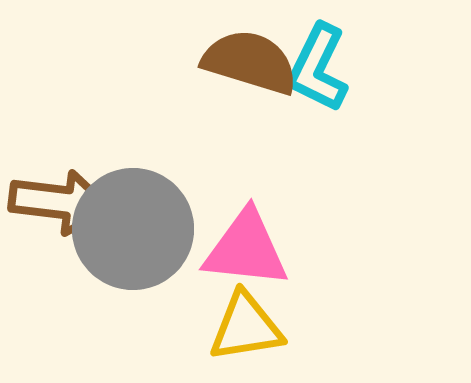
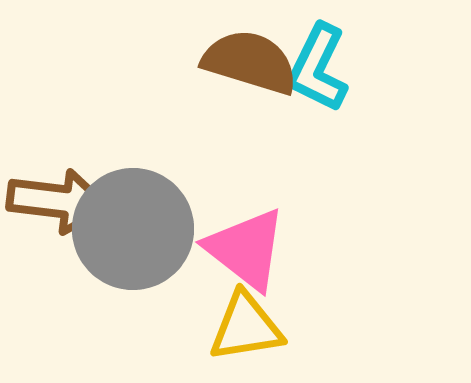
brown arrow: moved 2 px left, 1 px up
pink triangle: rotated 32 degrees clockwise
